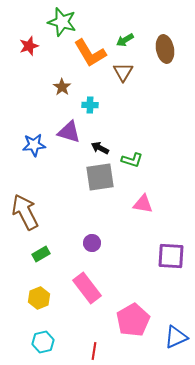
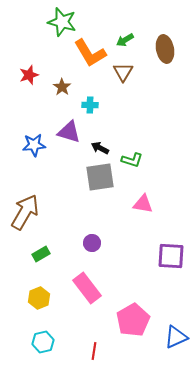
red star: moved 29 px down
brown arrow: rotated 57 degrees clockwise
